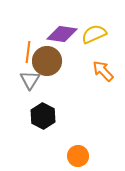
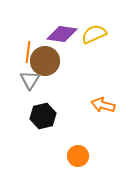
brown circle: moved 2 px left
orange arrow: moved 34 px down; rotated 30 degrees counterclockwise
black hexagon: rotated 20 degrees clockwise
